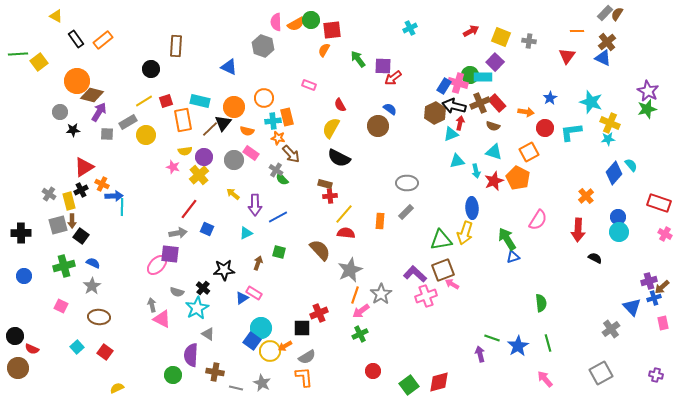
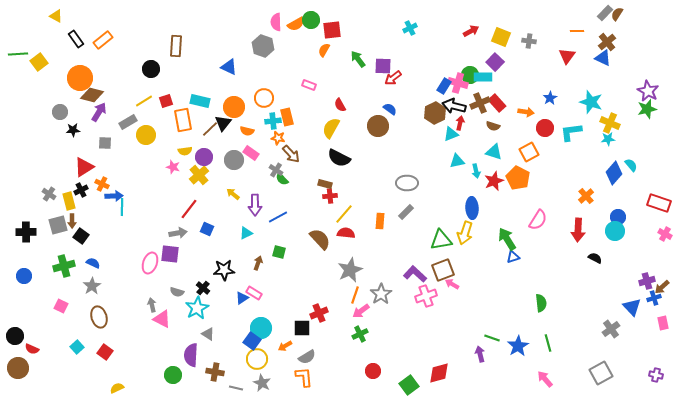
orange circle at (77, 81): moved 3 px right, 3 px up
gray square at (107, 134): moved 2 px left, 9 px down
cyan circle at (619, 232): moved 4 px left, 1 px up
black cross at (21, 233): moved 5 px right, 1 px up
brown semicircle at (320, 250): moved 11 px up
pink ellipse at (157, 265): moved 7 px left, 2 px up; rotated 25 degrees counterclockwise
purple cross at (649, 281): moved 2 px left
brown ellipse at (99, 317): rotated 70 degrees clockwise
yellow circle at (270, 351): moved 13 px left, 8 px down
red diamond at (439, 382): moved 9 px up
